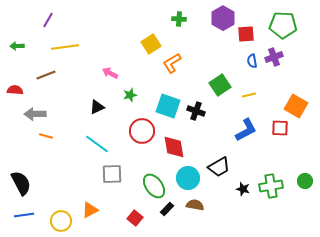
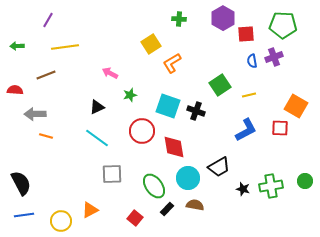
cyan line at (97, 144): moved 6 px up
